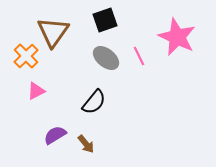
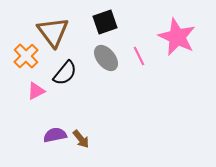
black square: moved 2 px down
brown triangle: rotated 12 degrees counterclockwise
gray ellipse: rotated 12 degrees clockwise
black semicircle: moved 29 px left, 29 px up
purple semicircle: rotated 20 degrees clockwise
brown arrow: moved 5 px left, 5 px up
